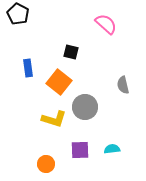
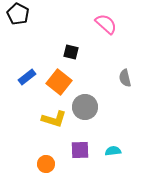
blue rectangle: moved 1 px left, 9 px down; rotated 60 degrees clockwise
gray semicircle: moved 2 px right, 7 px up
cyan semicircle: moved 1 px right, 2 px down
